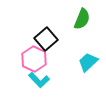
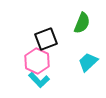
green semicircle: moved 4 px down
black square: rotated 20 degrees clockwise
pink hexagon: moved 3 px right, 2 px down
